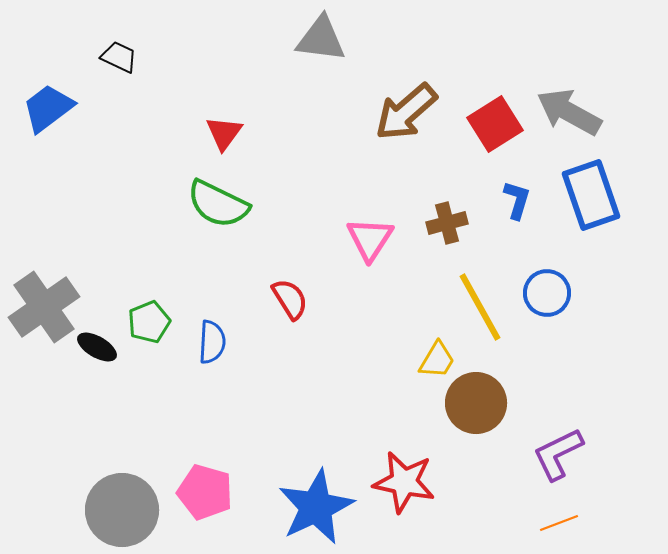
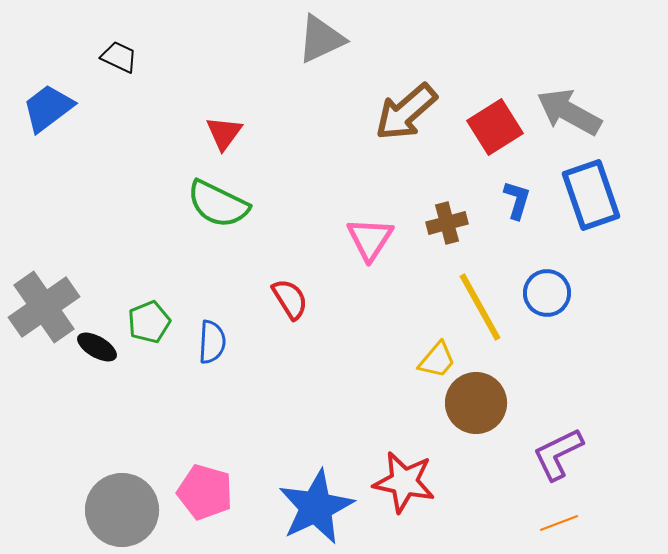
gray triangle: rotated 32 degrees counterclockwise
red square: moved 3 px down
yellow trapezoid: rotated 9 degrees clockwise
